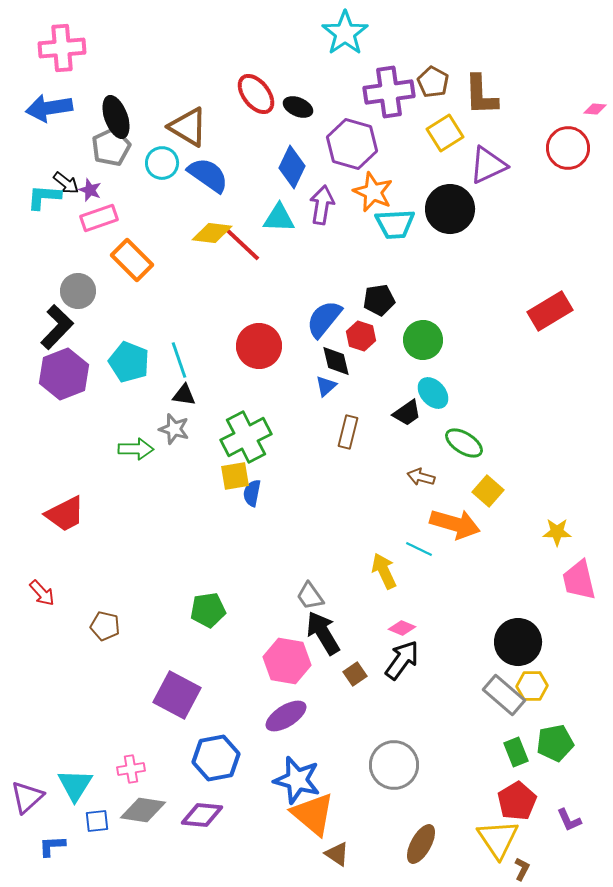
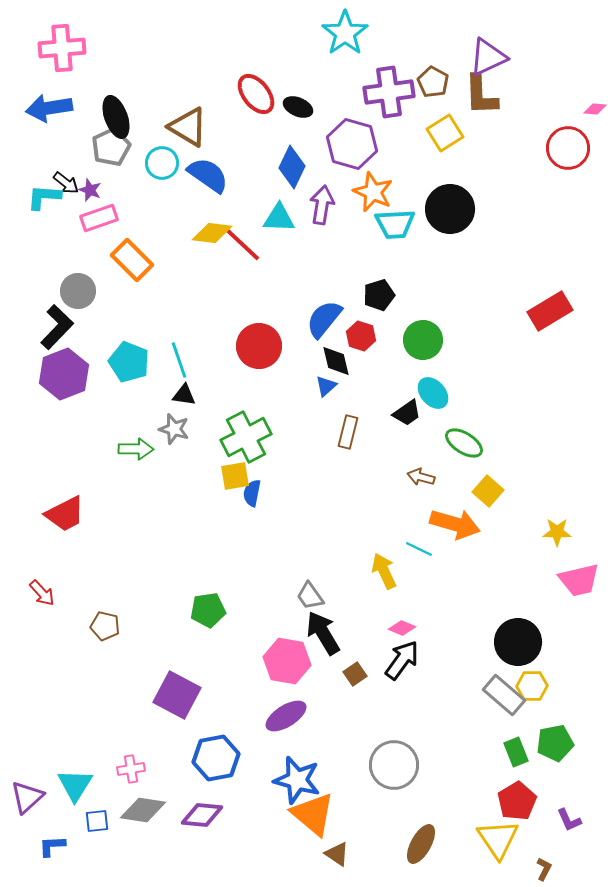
purple triangle at (488, 165): moved 108 px up
black pentagon at (379, 300): moved 5 px up; rotated 8 degrees counterclockwise
pink trapezoid at (579, 580): rotated 90 degrees counterclockwise
brown L-shape at (522, 869): moved 22 px right
